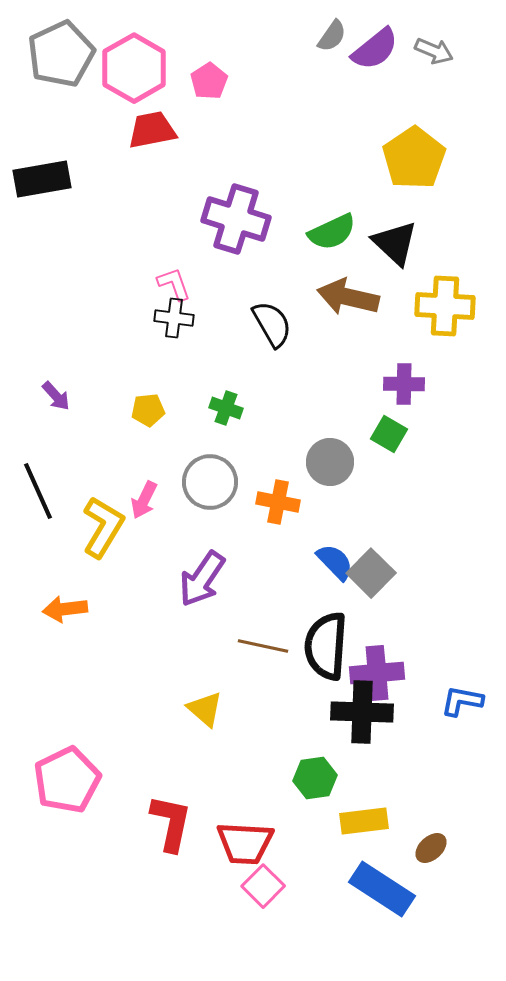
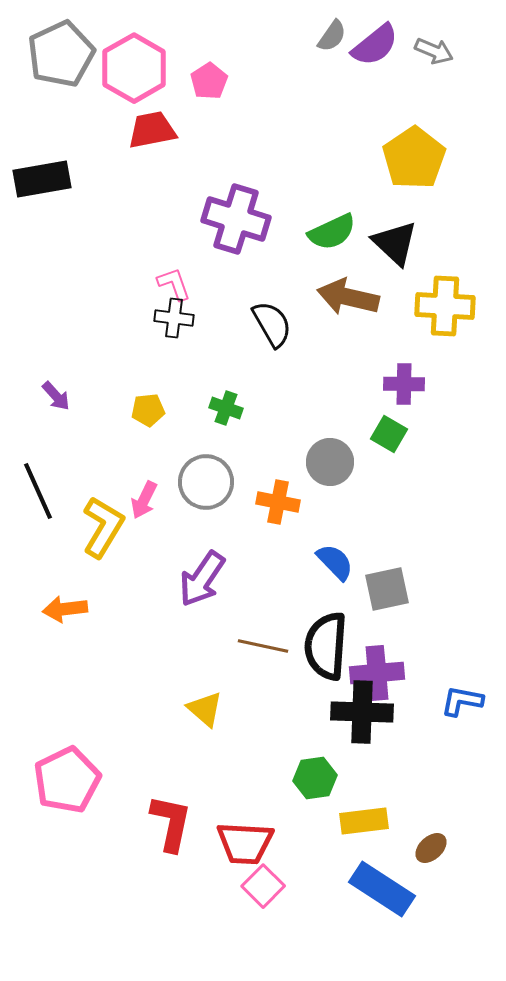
purple semicircle at (375, 49): moved 4 px up
gray circle at (210, 482): moved 4 px left
gray square at (371, 573): moved 16 px right, 16 px down; rotated 33 degrees clockwise
